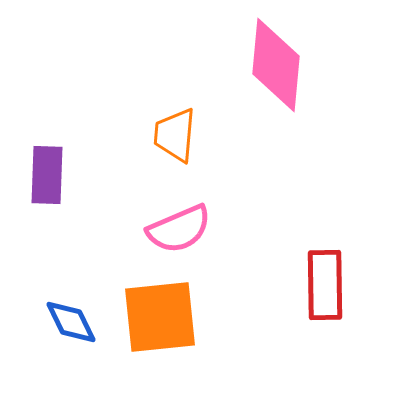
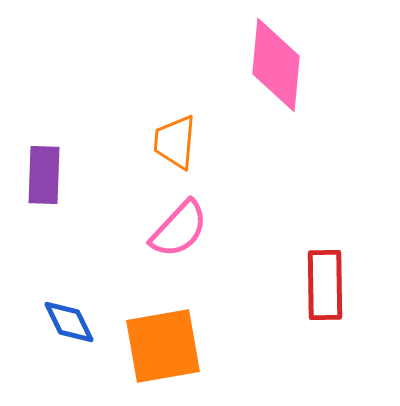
orange trapezoid: moved 7 px down
purple rectangle: moved 3 px left
pink semicircle: rotated 24 degrees counterclockwise
orange square: moved 3 px right, 29 px down; rotated 4 degrees counterclockwise
blue diamond: moved 2 px left
